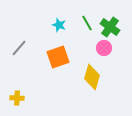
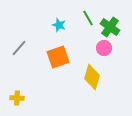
green line: moved 1 px right, 5 px up
